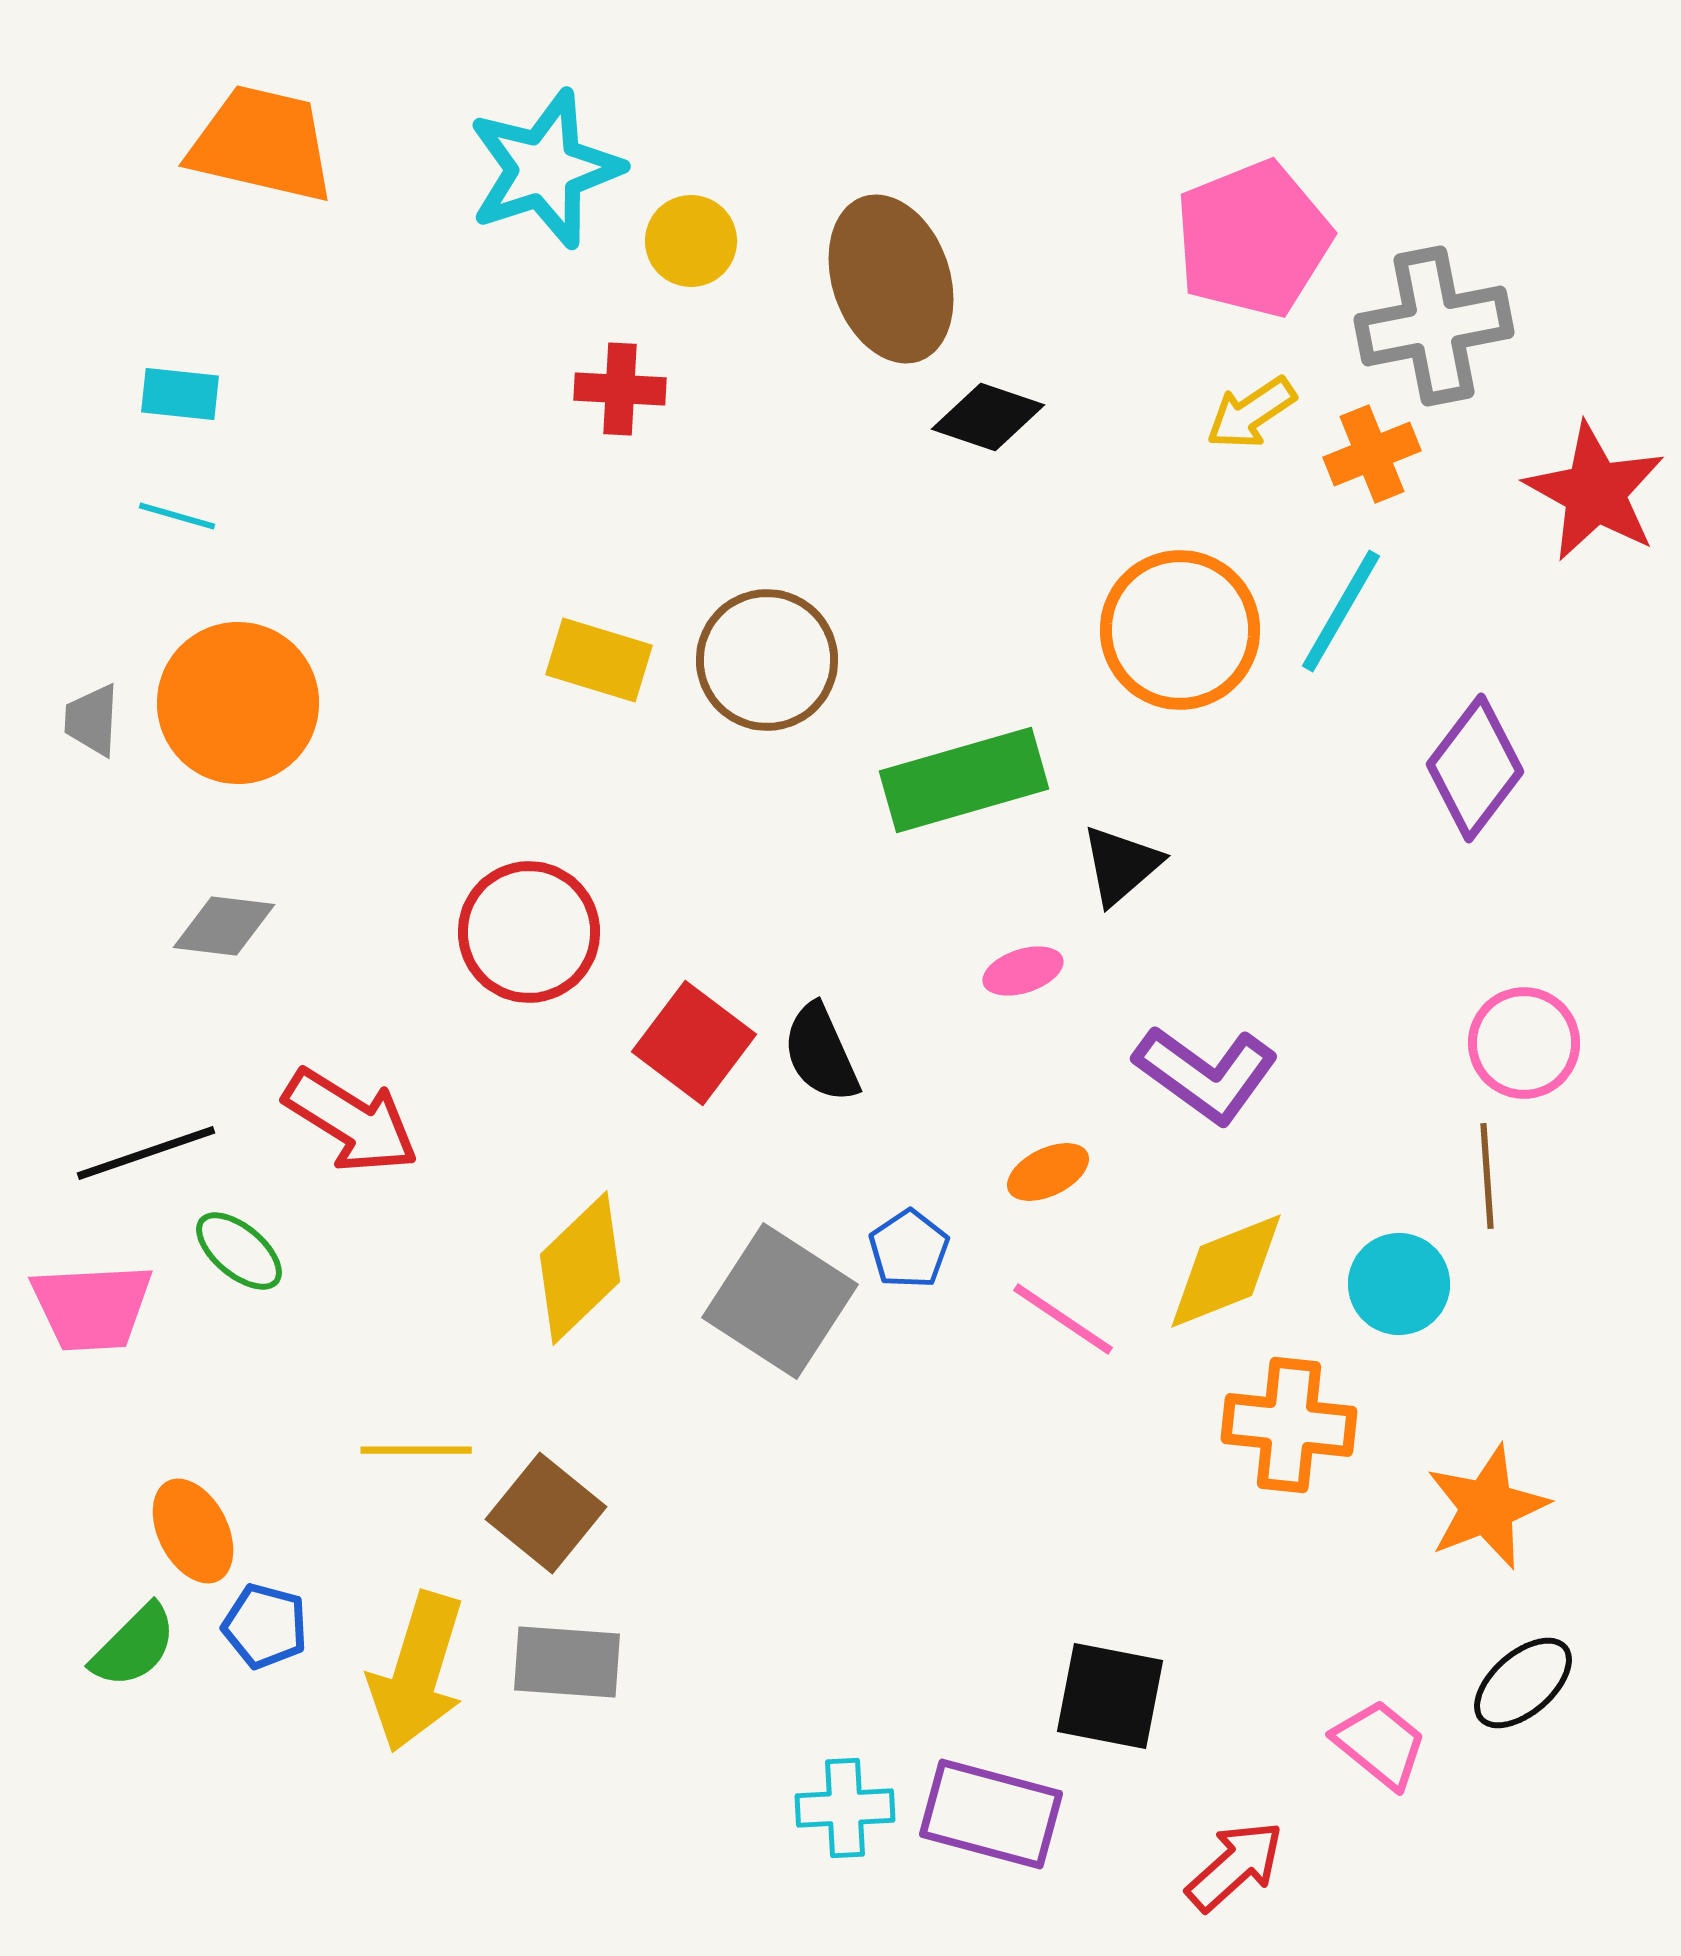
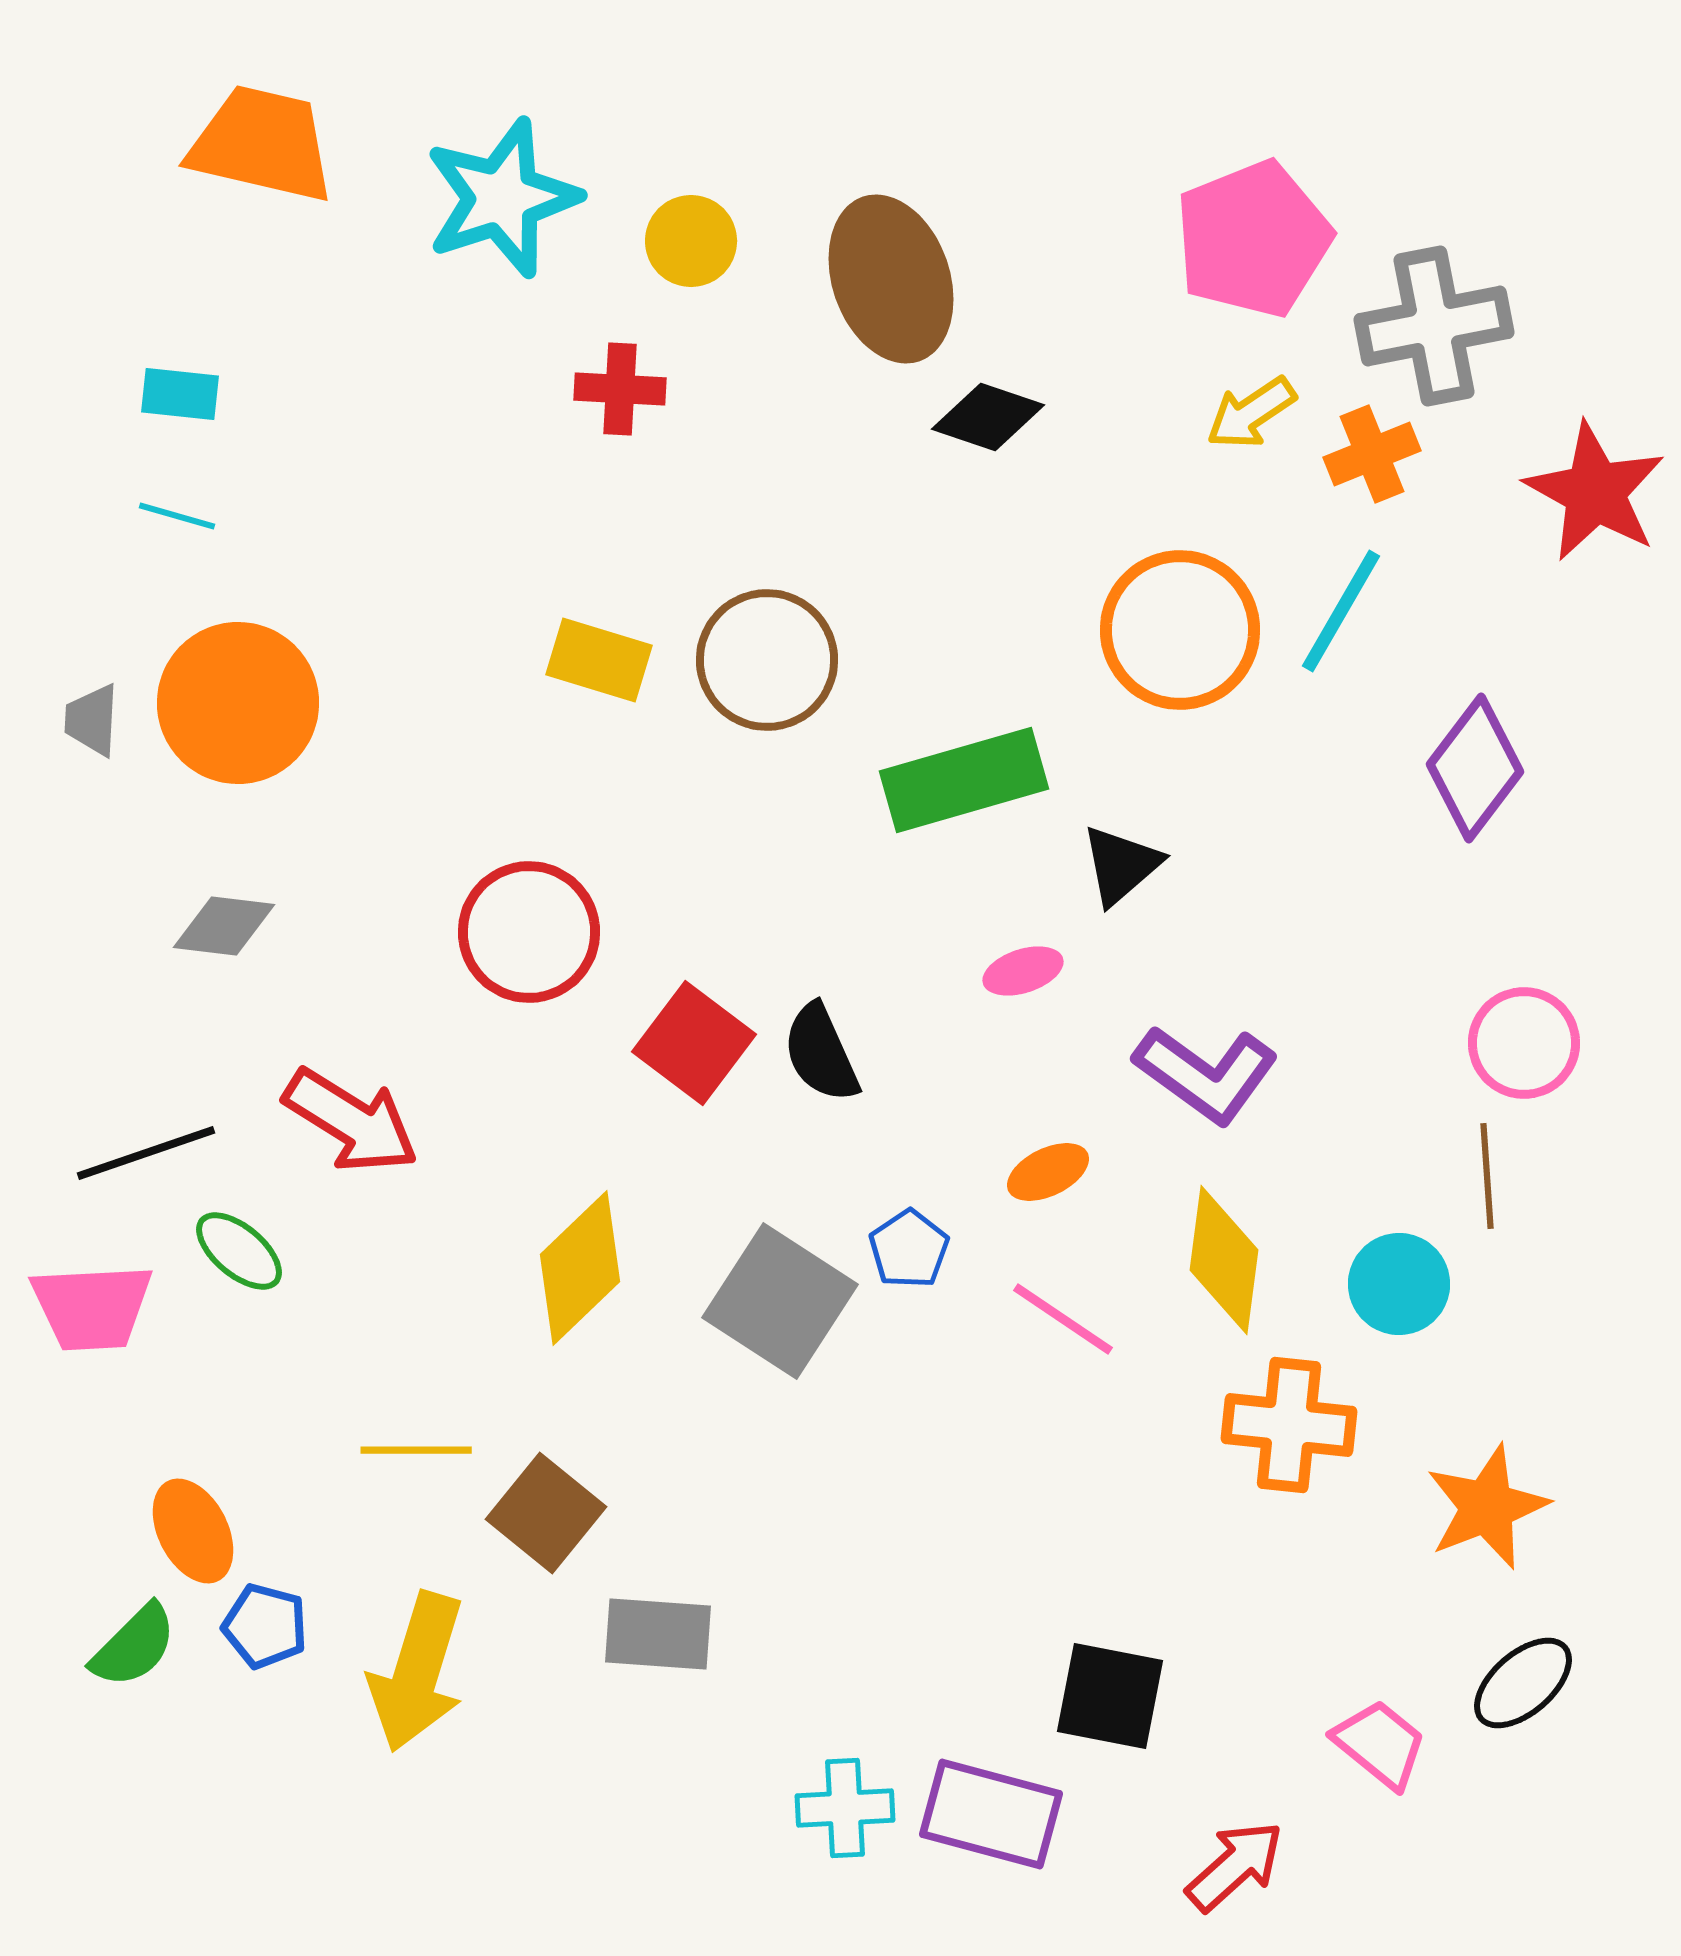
cyan star at (545, 169): moved 43 px left, 29 px down
yellow diamond at (1226, 1271): moved 2 px left, 11 px up; rotated 61 degrees counterclockwise
gray rectangle at (567, 1662): moved 91 px right, 28 px up
